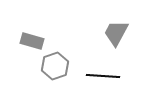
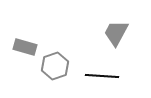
gray rectangle: moved 7 px left, 6 px down
black line: moved 1 px left
